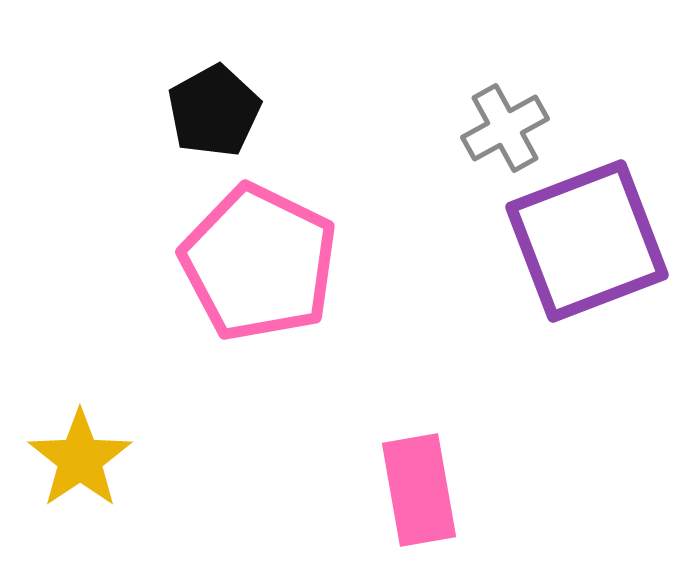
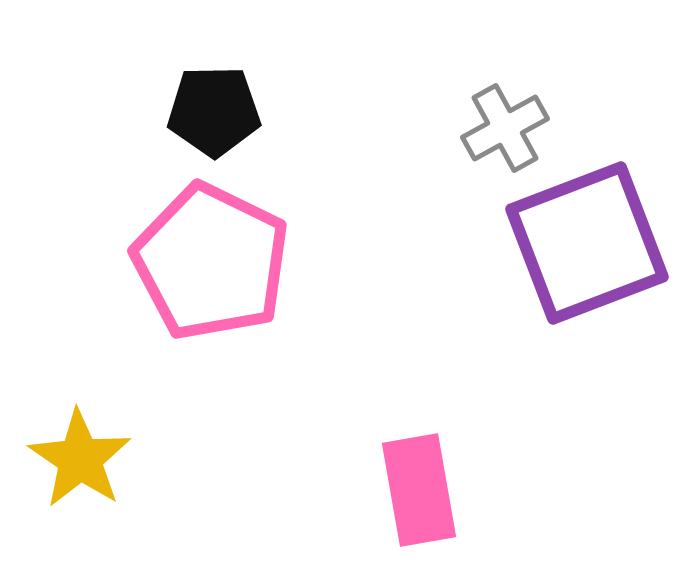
black pentagon: rotated 28 degrees clockwise
purple square: moved 2 px down
pink pentagon: moved 48 px left, 1 px up
yellow star: rotated 4 degrees counterclockwise
